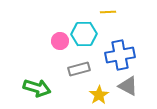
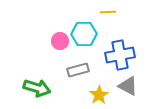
gray rectangle: moved 1 px left, 1 px down
